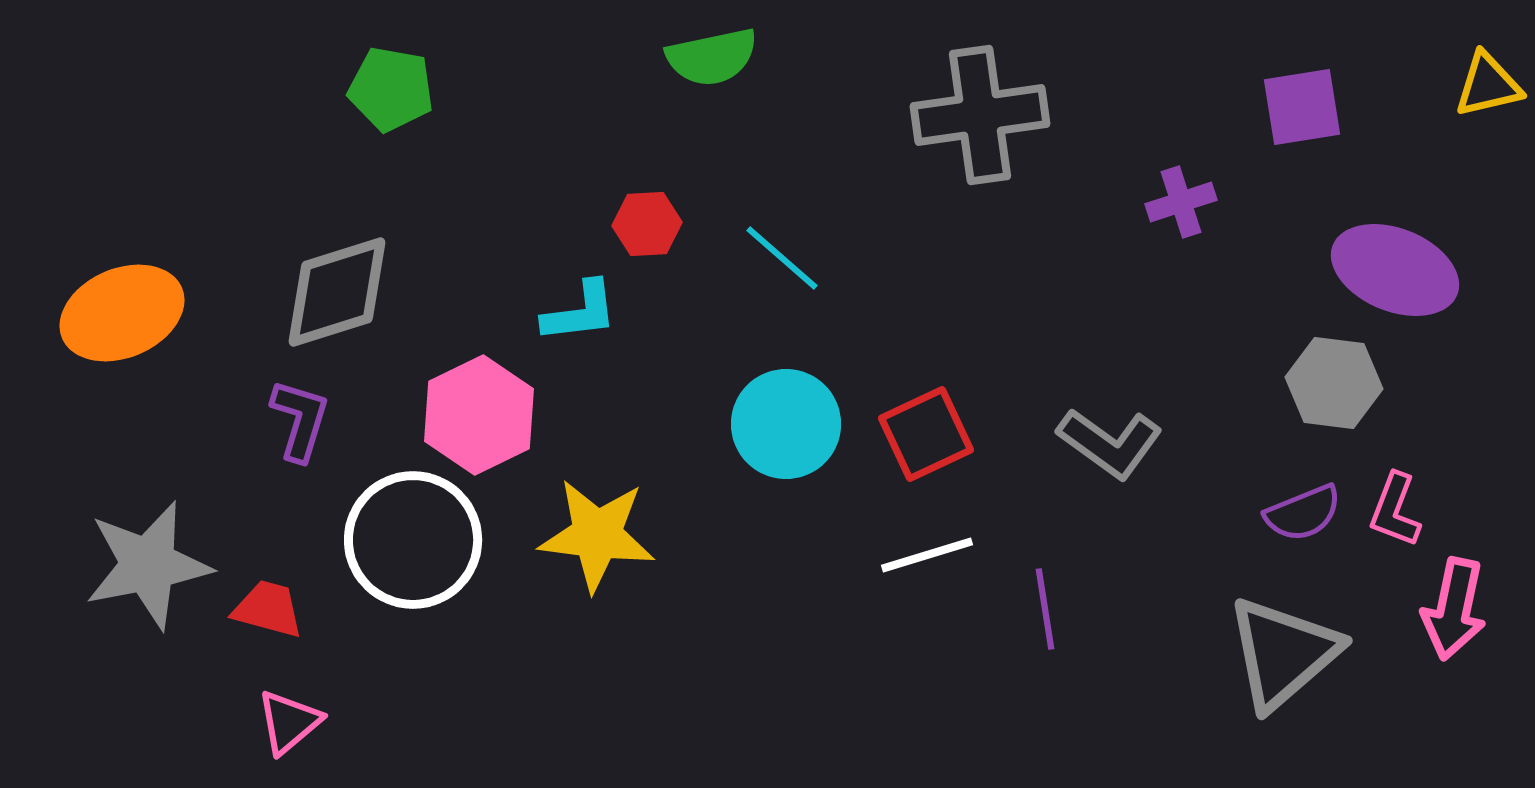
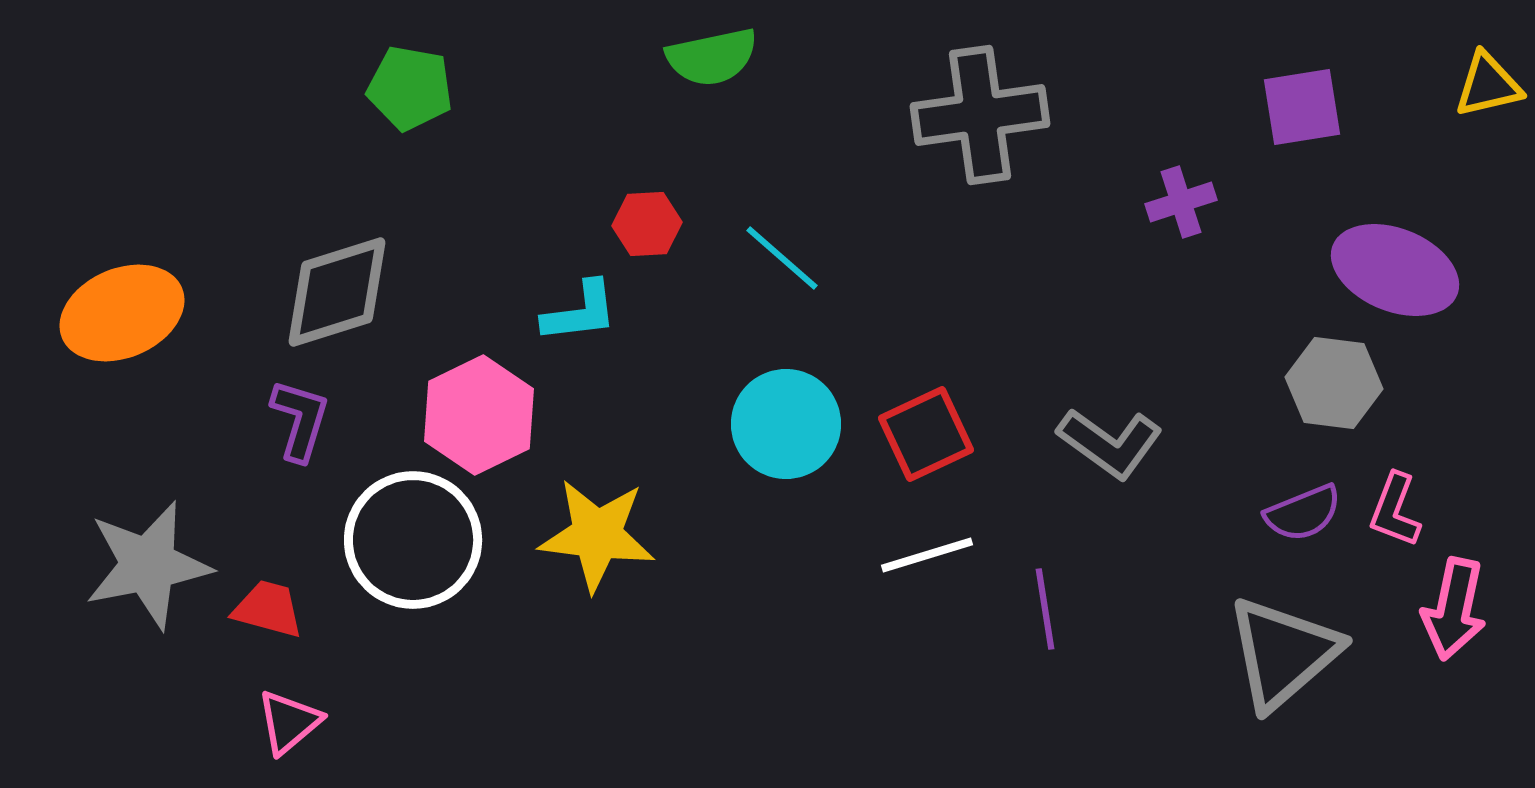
green pentagon: moved 19 px right, 1 px up
